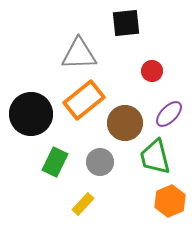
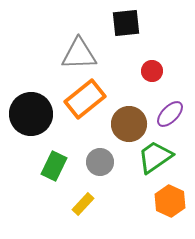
orange rectangle: moved 1 px right, 1 px up
purple ellipse: moved 1 px right
brown circle: moved 4 px right, 1 px down
green trapezoid: rotated 69 degrees clockwise
green rectangle: moved 1 px left, 4 px down
orange hexagon: rotated 12 degrees counterclockwise
